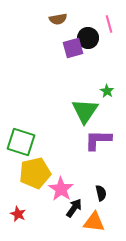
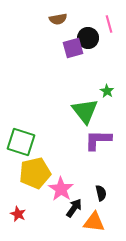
green triangle: rotated 12 degrees counterclockwise
